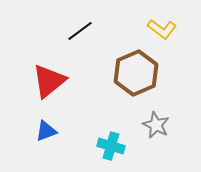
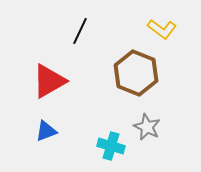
black line: rotated 28 degrees counterclockwise
brown hexagon: rotated 15 degrees counterclockwise
red triangle: rotated 9 degrees clockwise
gray star: moved 9 px left, 2 px down
